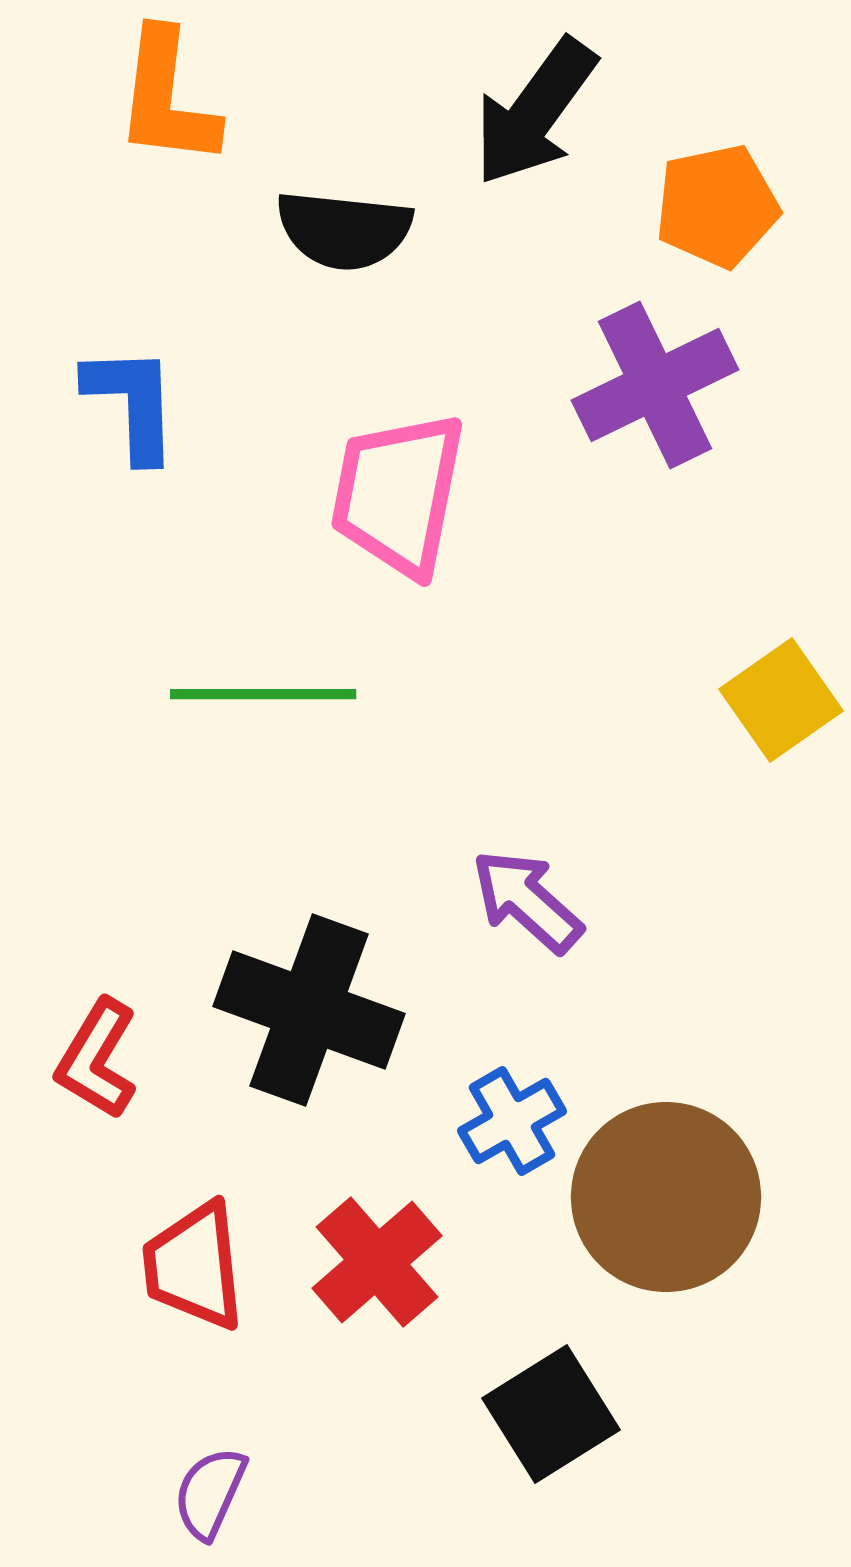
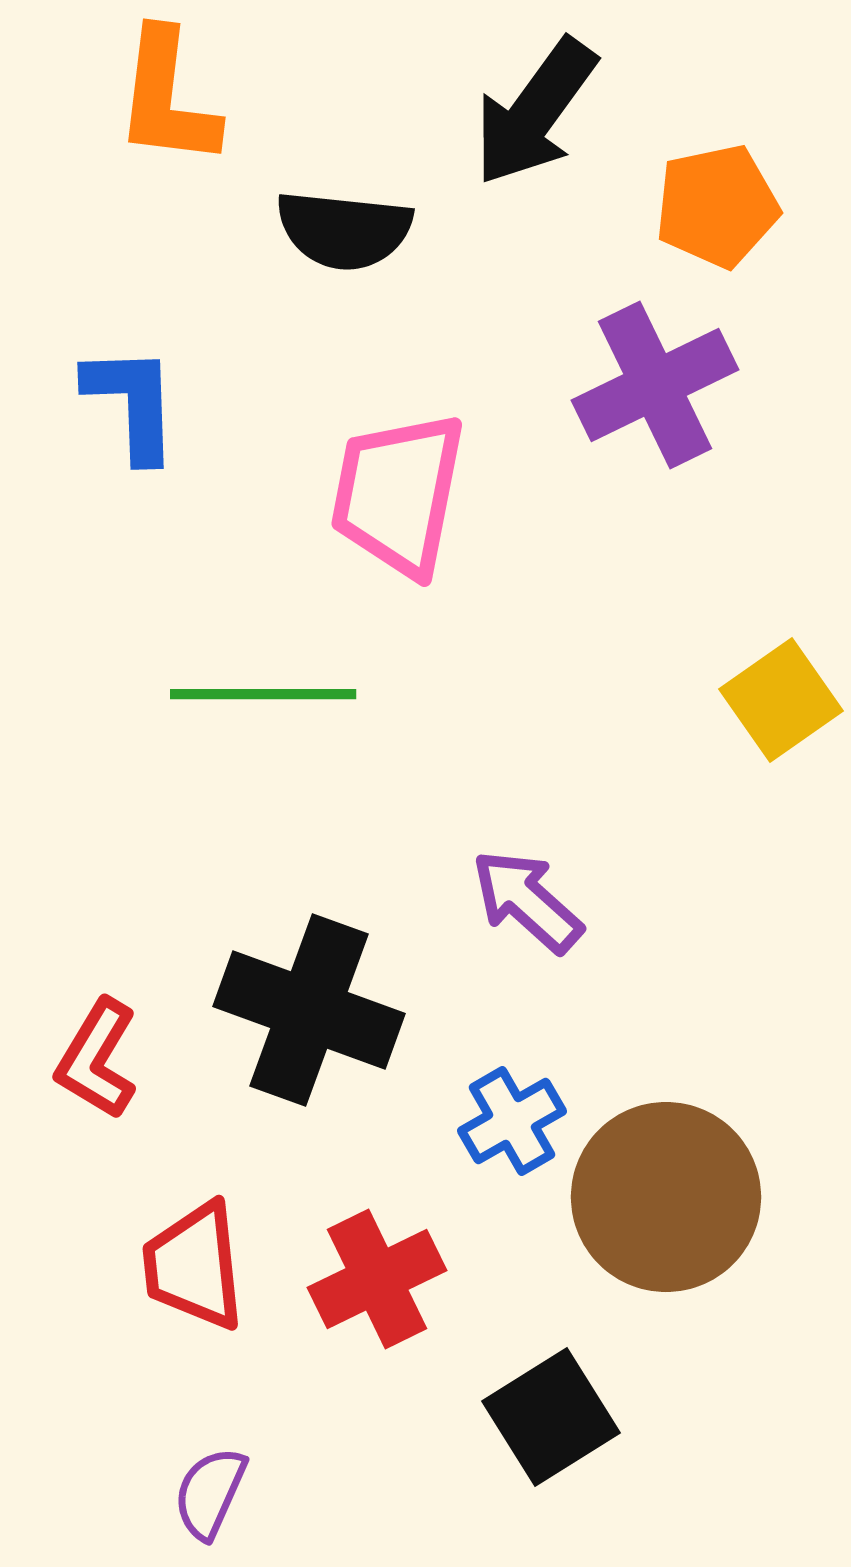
red cross: moved 17 px down; rotated 15 degrees clockwise
black square: moved 3 px down
